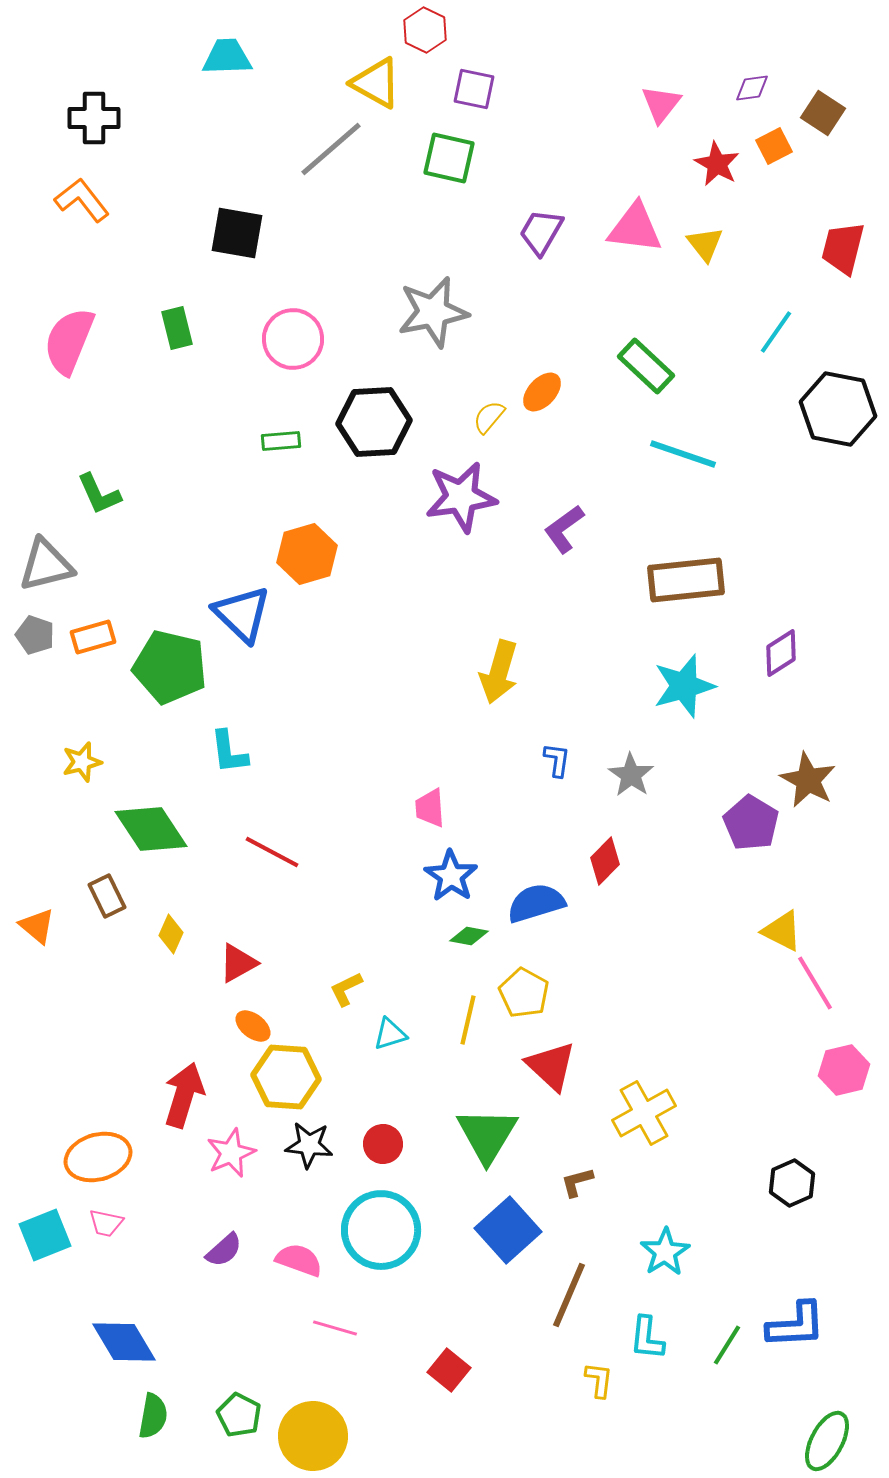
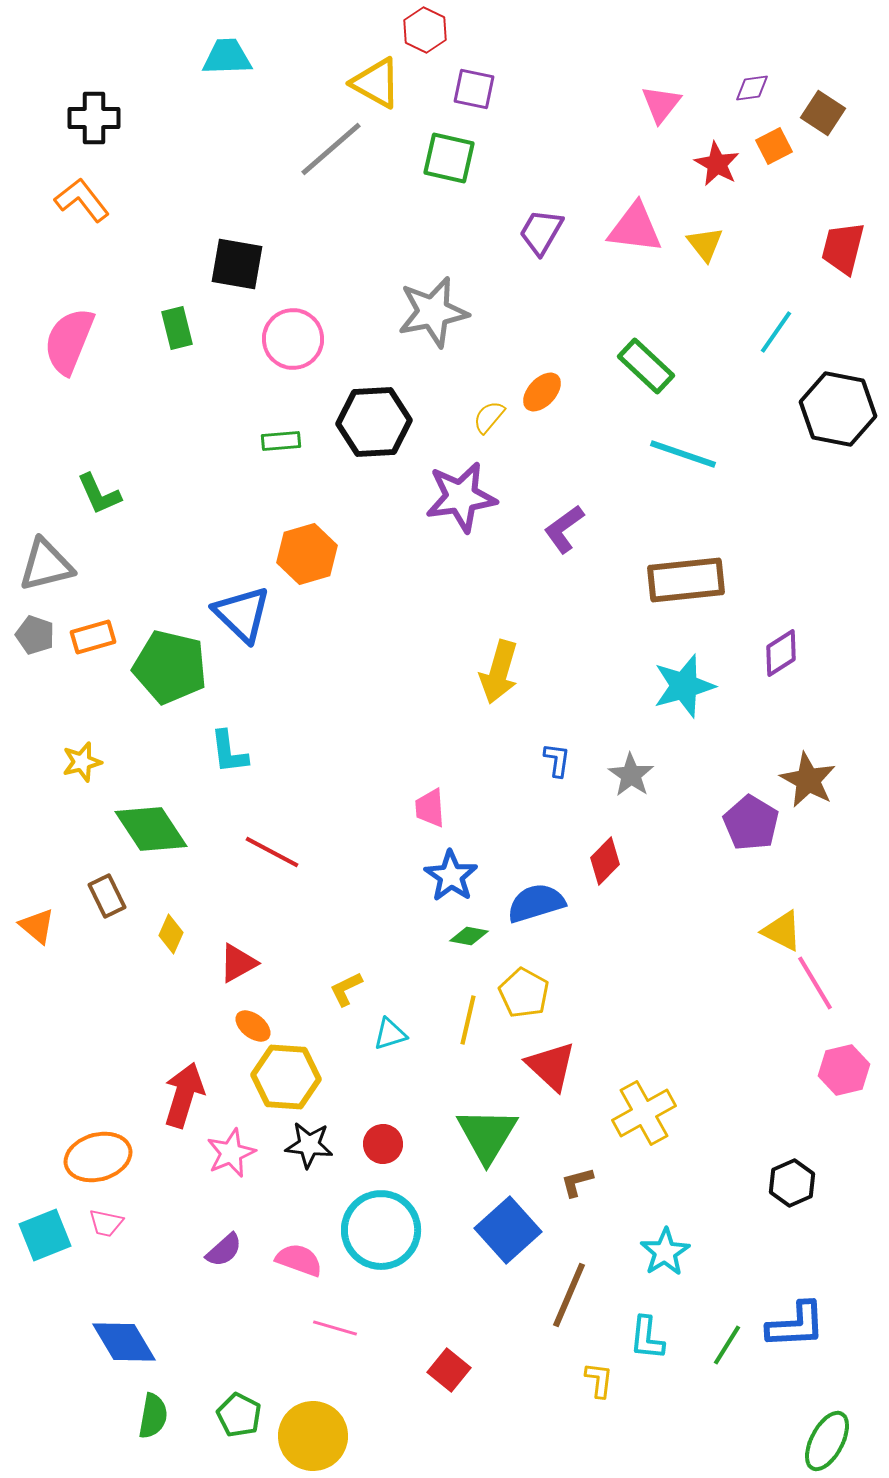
black square at (237, 233): moved 31 px down
